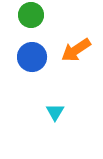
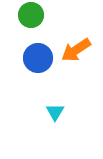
blue circle: moved 6 px right, 1 px down
